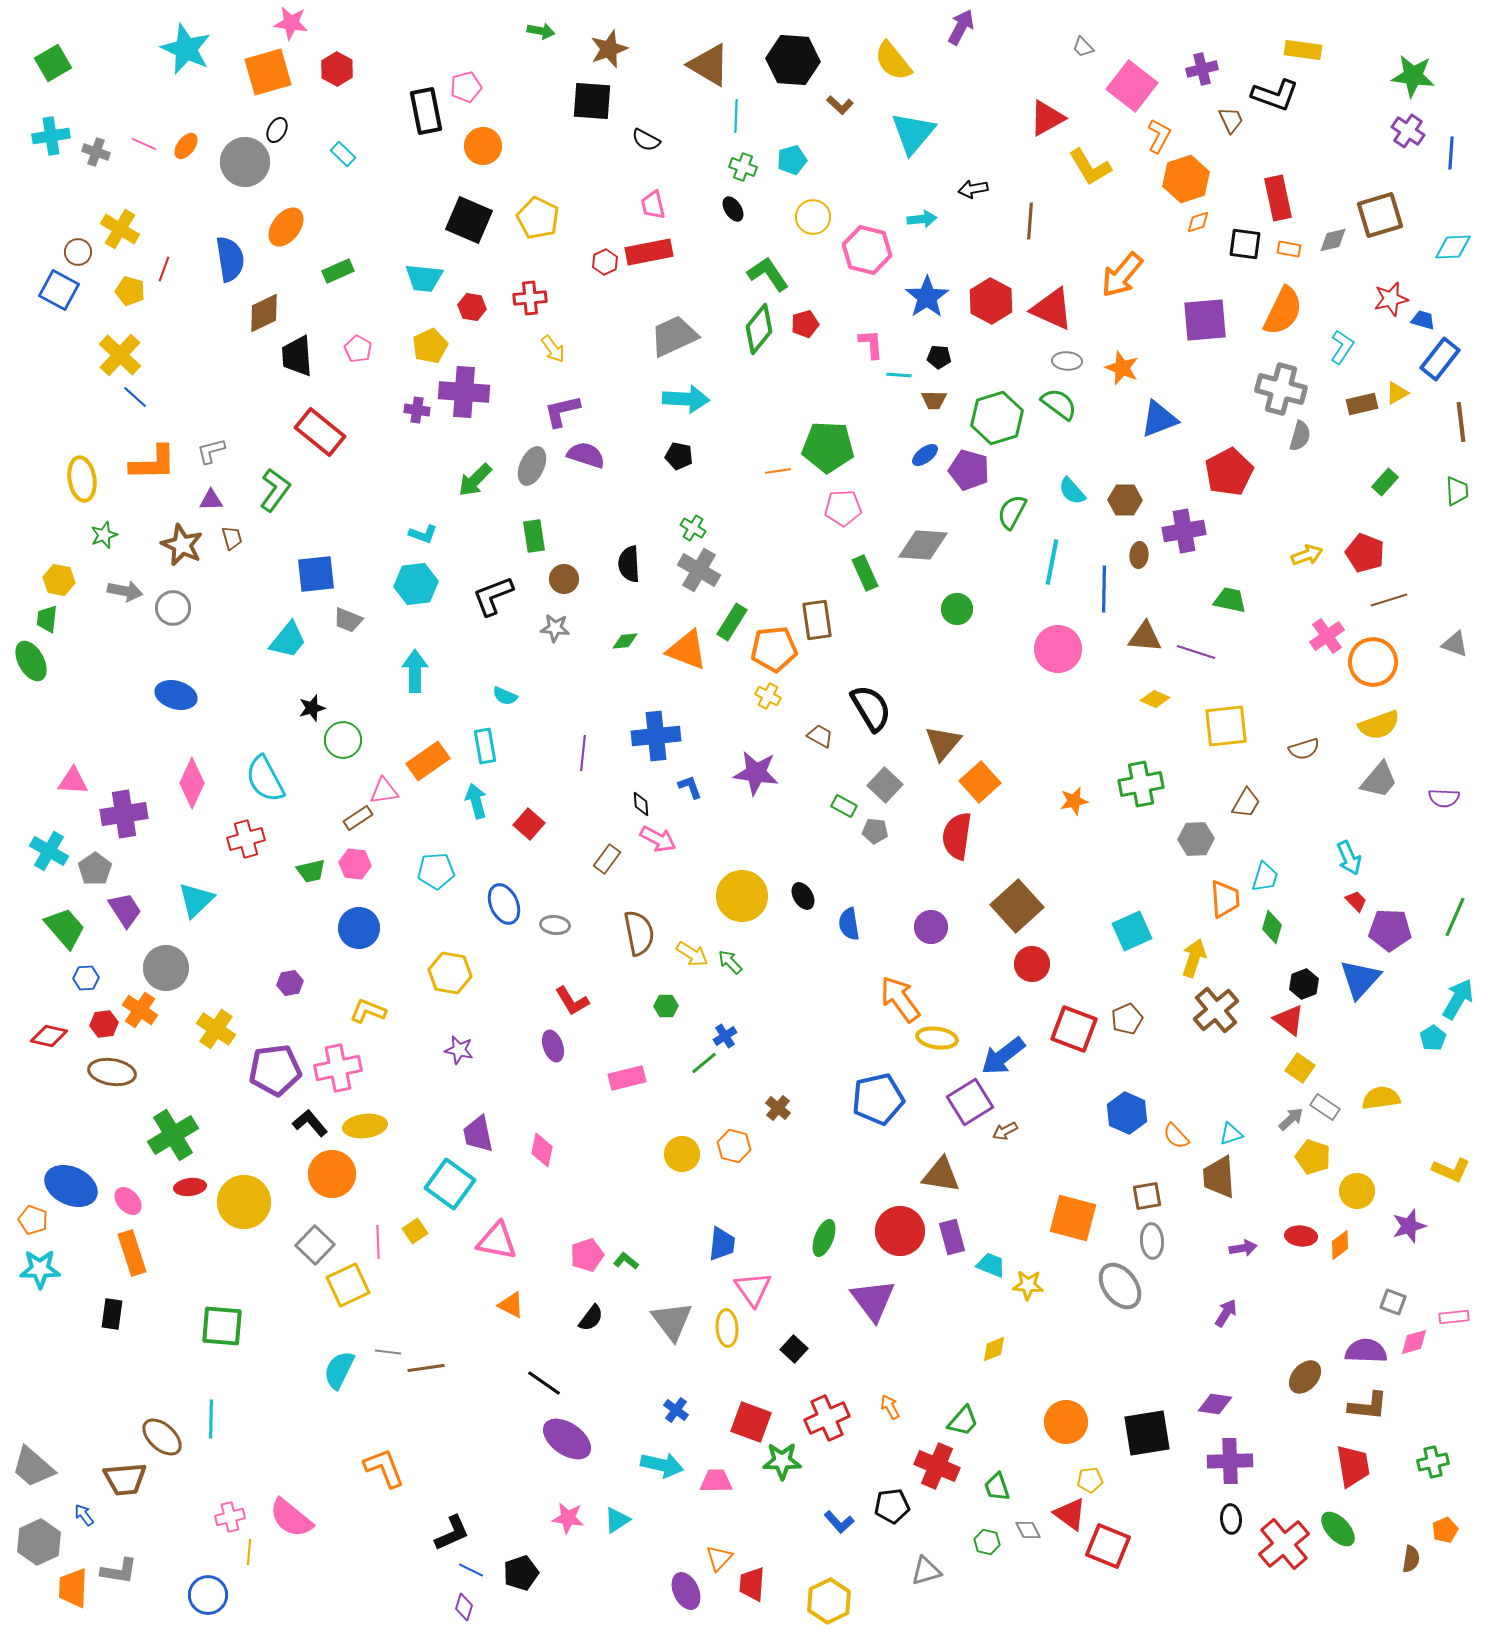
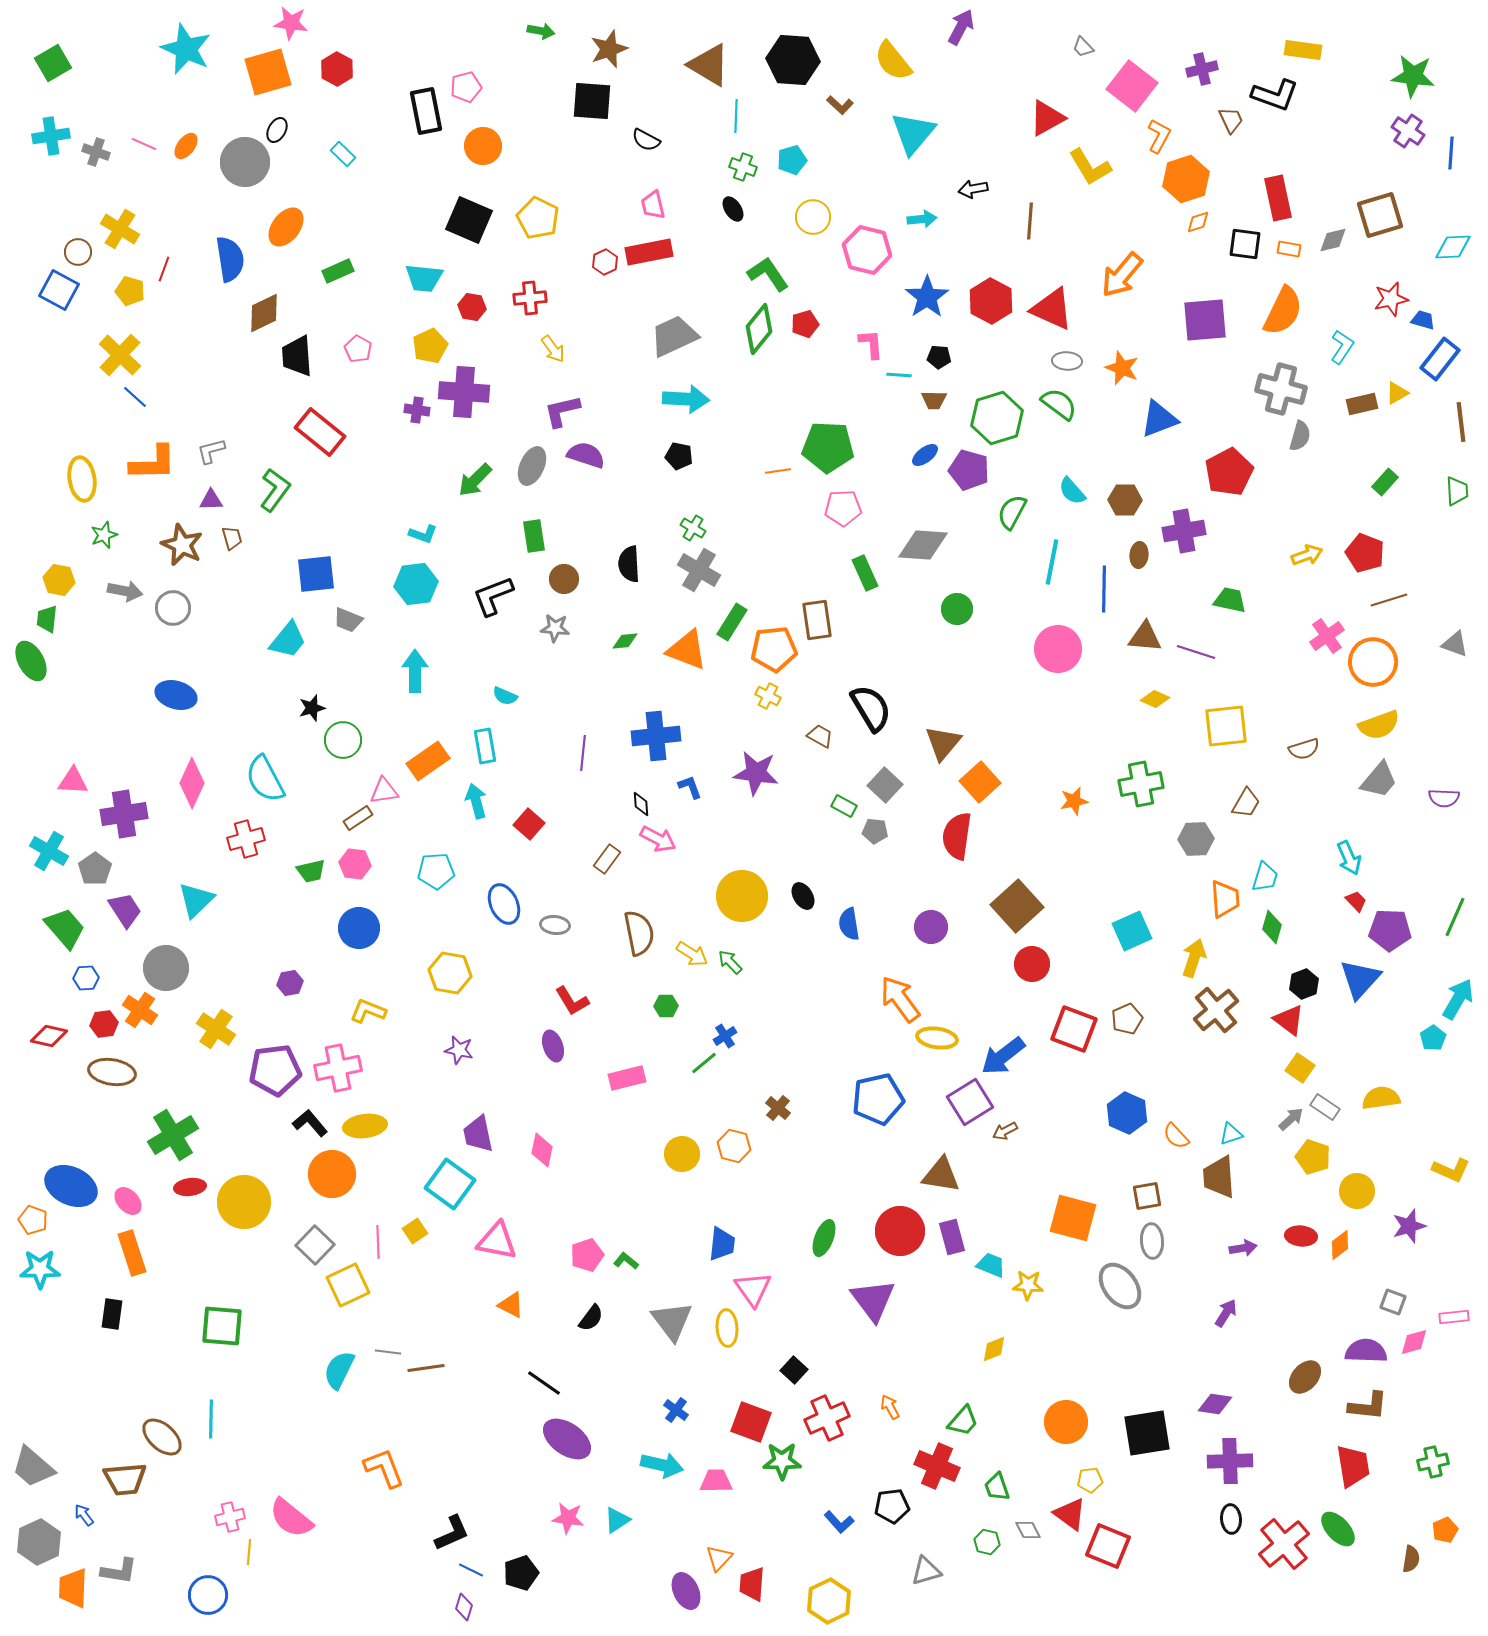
black square at (794, 1349): moved 21 px down
